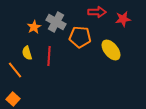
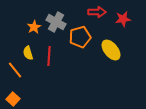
orange pentagon: rotated 20 degrees counterclockwise
yellow semicircle: moved 1 px right
